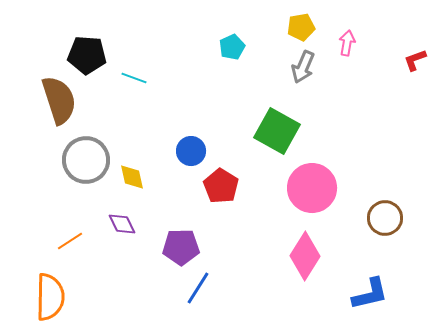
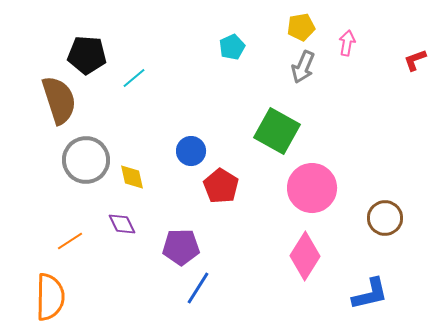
cyan line: rotated 60 degrees counterclockwise
